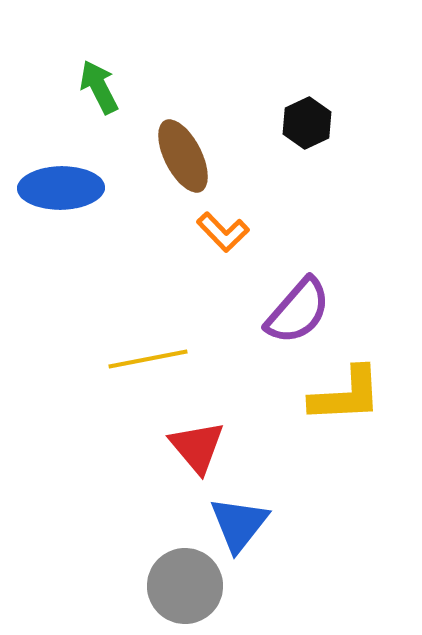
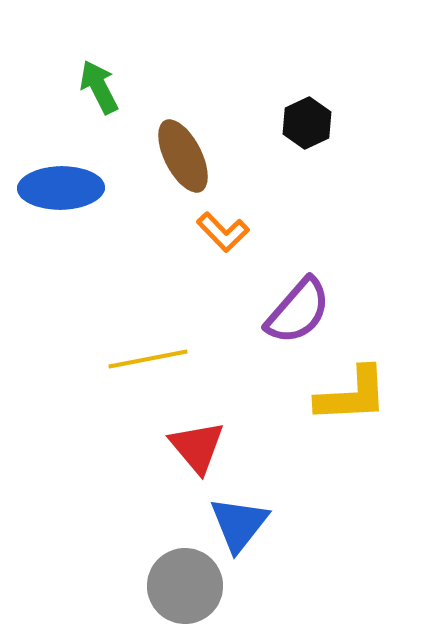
yellow L-shape: moved 6 px right
